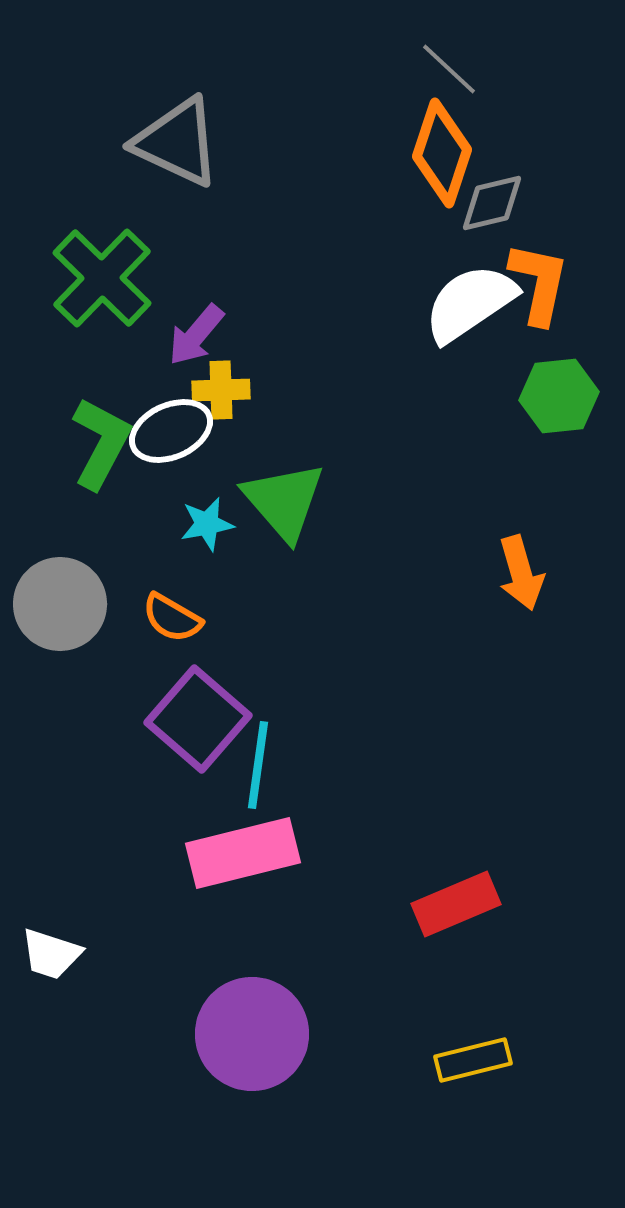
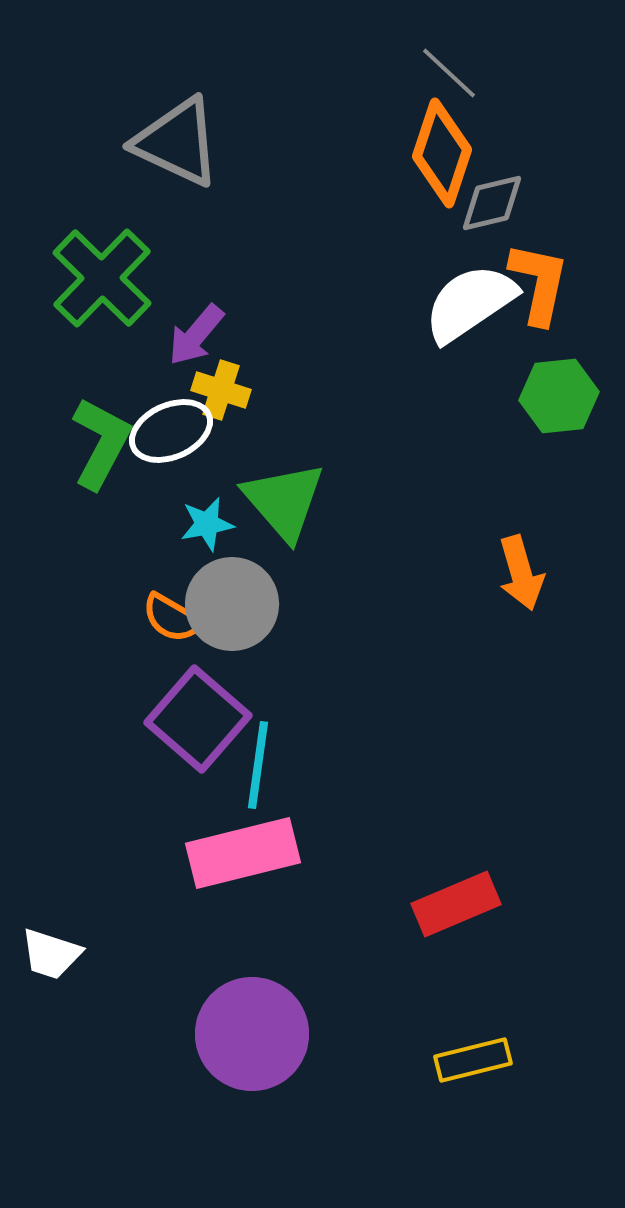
gray line: moved 4 px down
yellow cross: rotated 20 degrees clockwise
gray circle: moved 172 px right
